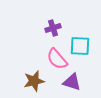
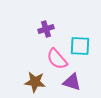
purple cross: moved 7 px left, 1 px down
brown star: moved 1 px right, 1 px down; rotated 20 degrees clockwise
